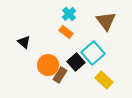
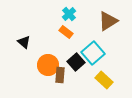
brown triangle: moved 2 px right; rotated 35 degrees clockwise
brown rectangle: rotated 28 degrees counterclockwise
